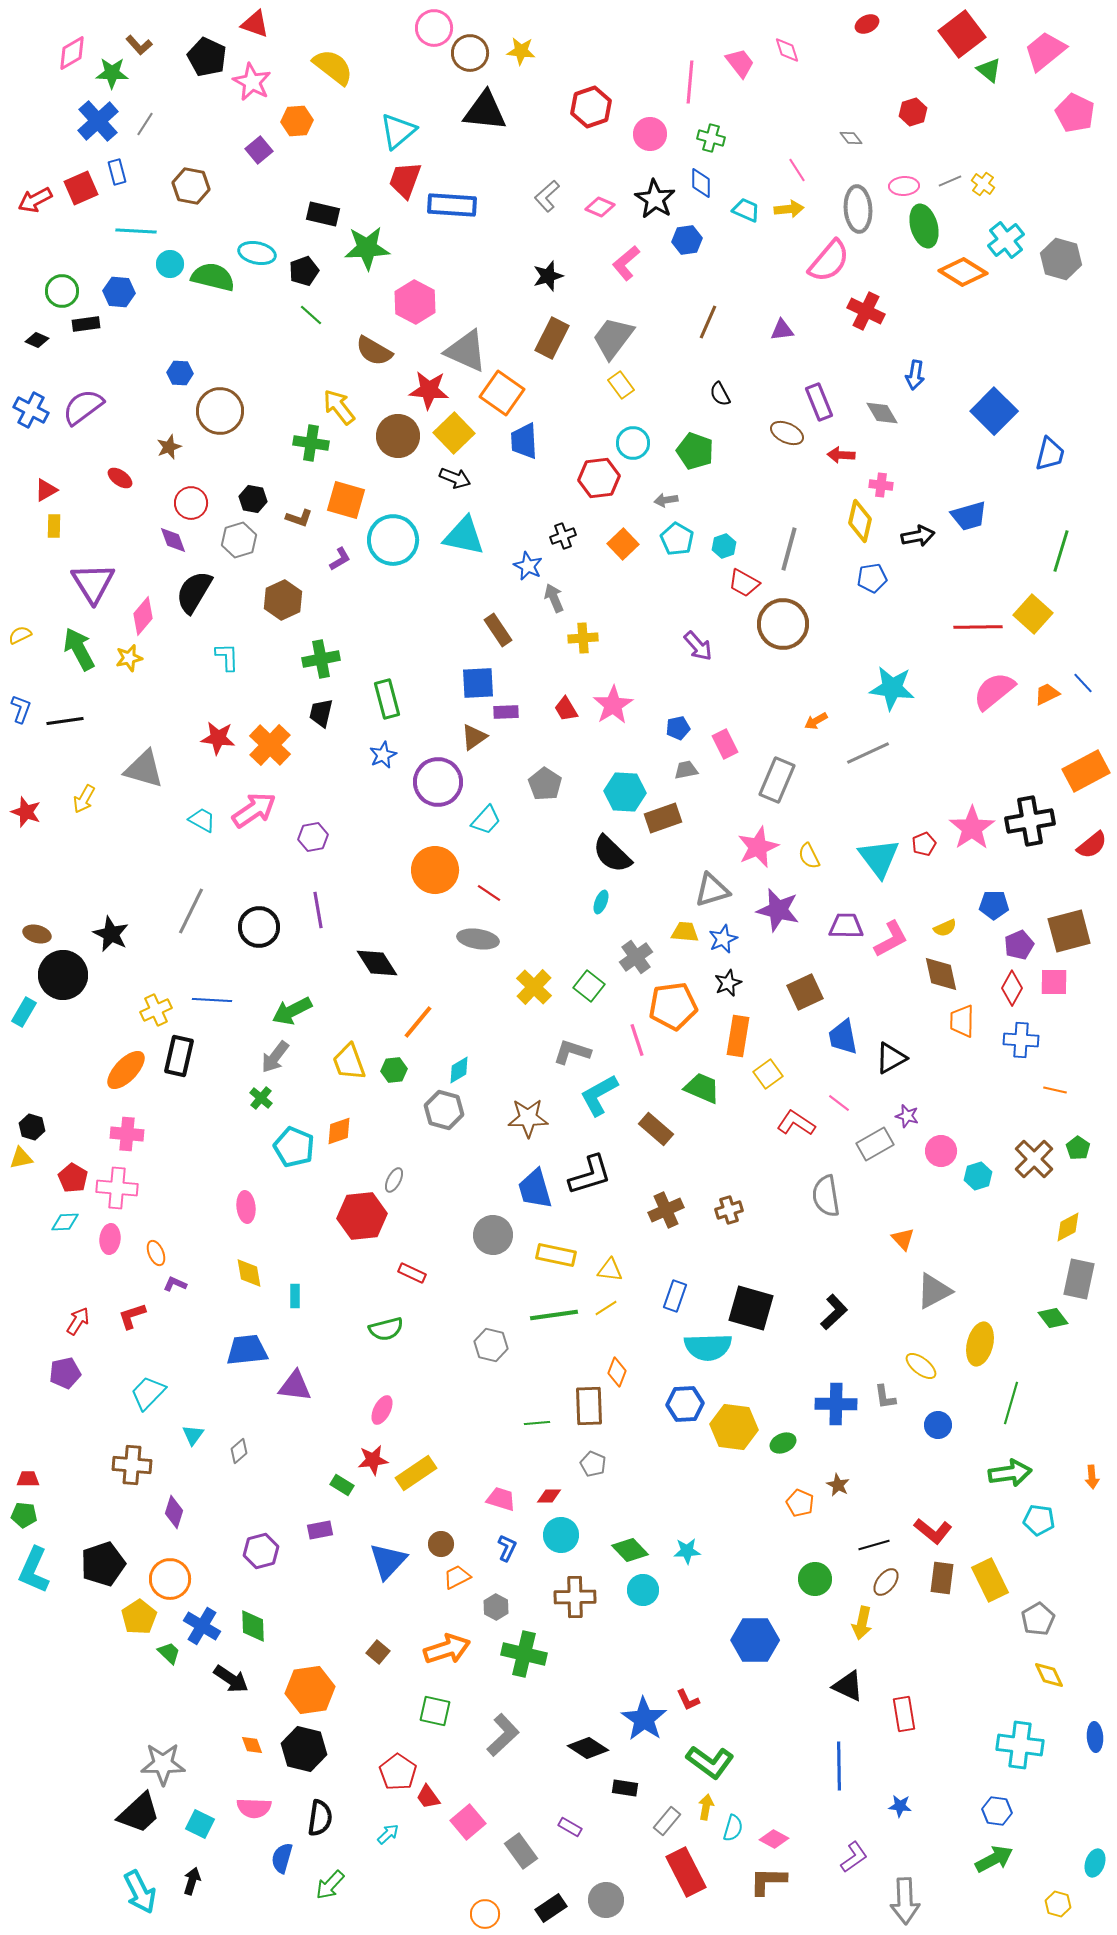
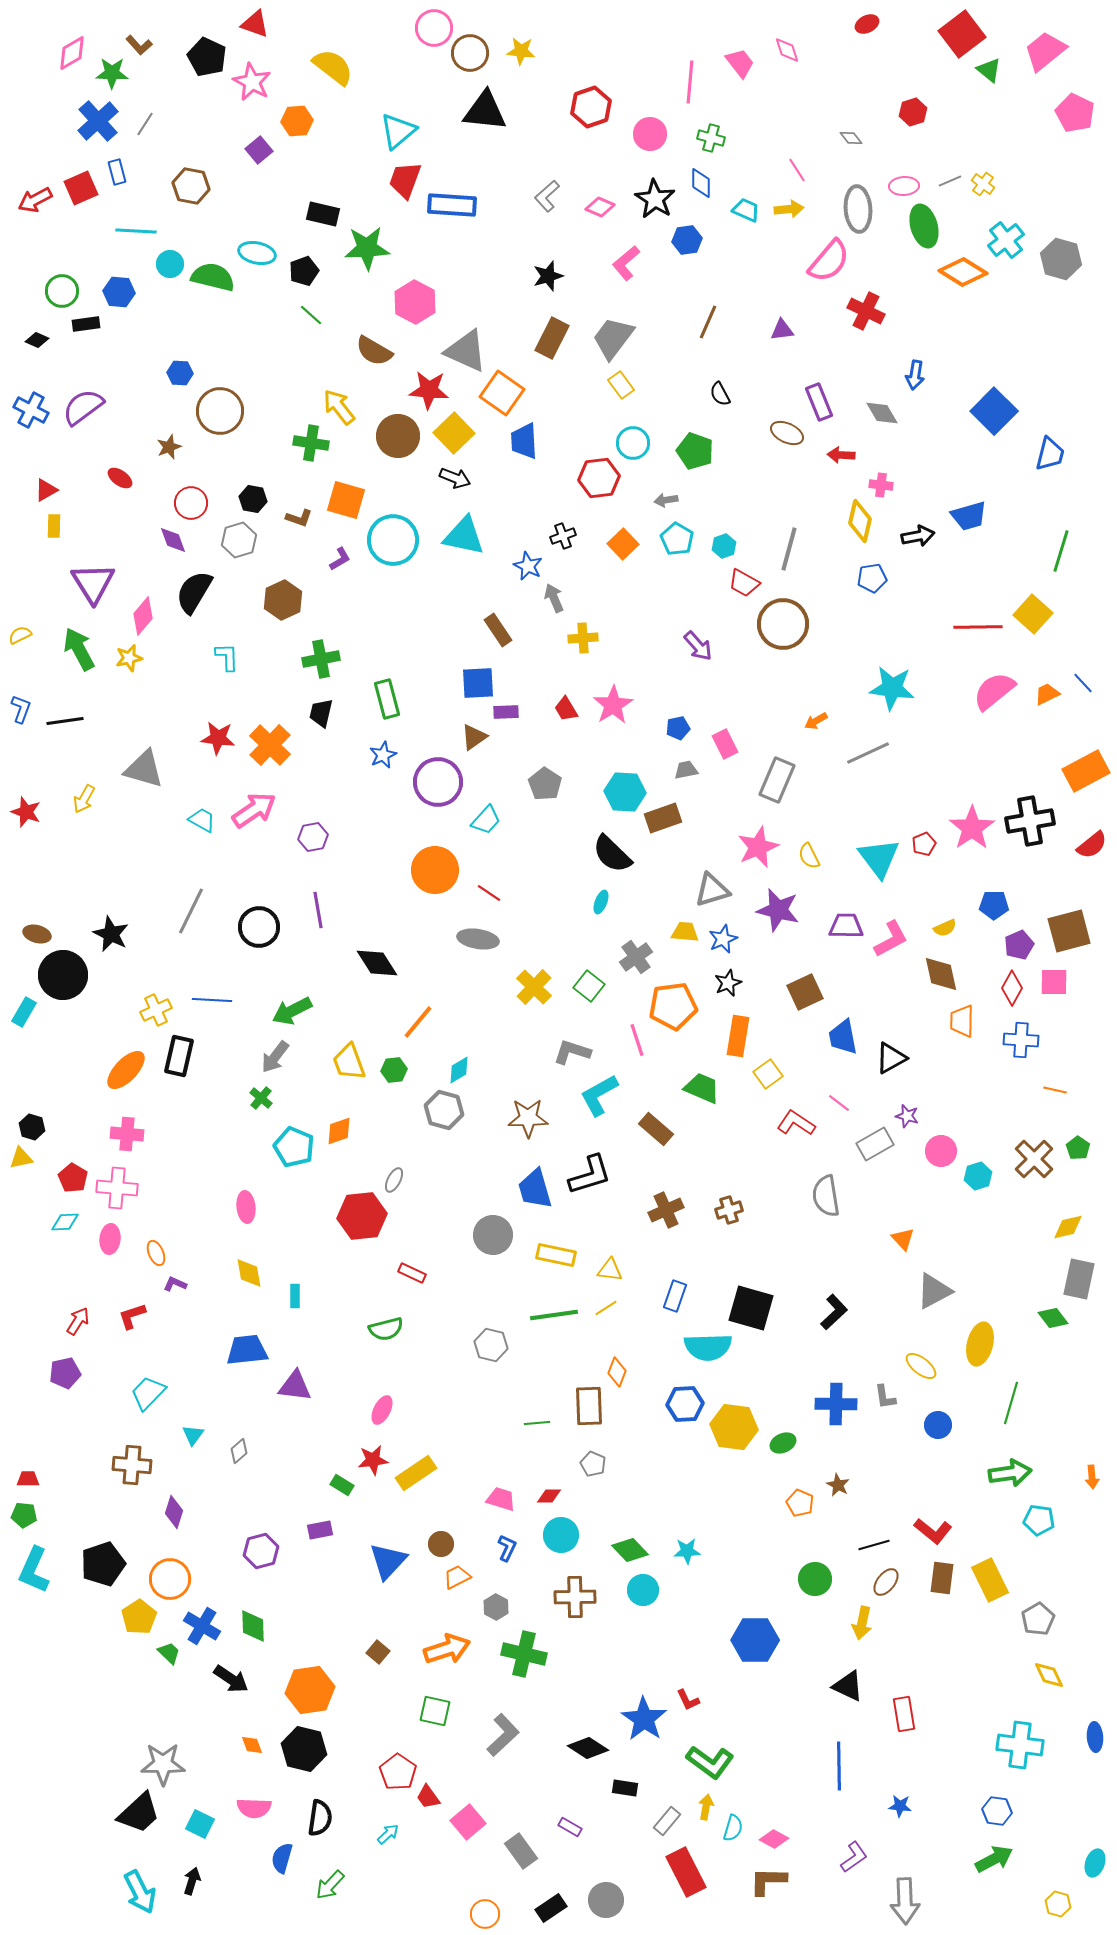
yellow diamond at (1068, 1227): rotated 16 degrees clockwise
